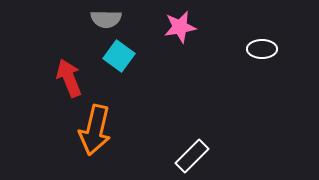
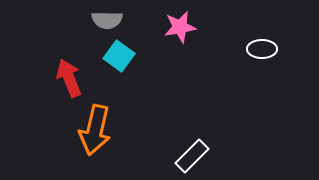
gray semicircle: moved 1 px right, 1 px down
